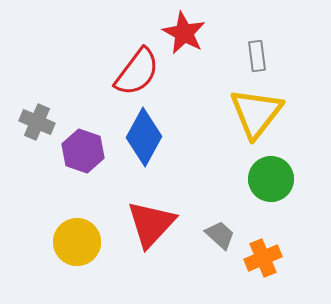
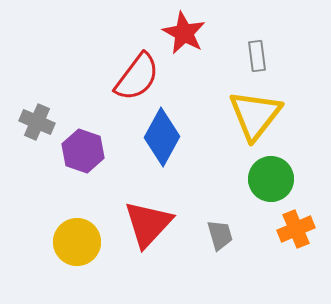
red semicircle: moved 5 px down
yellow triangle: moved 1 px left, 2 px down
blue diamond: moved 18 px right
red triangle: moved 3 px left
gray trapezoid: rotated 32 degrees clockwise
orange cross: moved 33 px right, 29 px up
